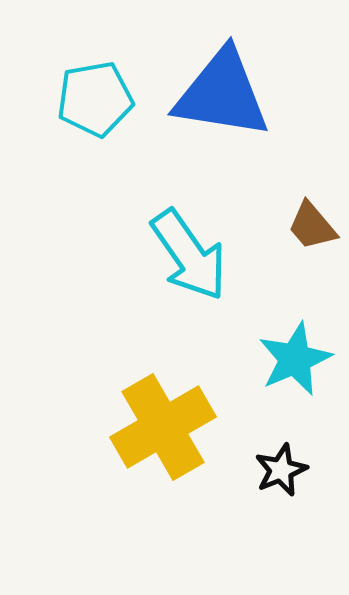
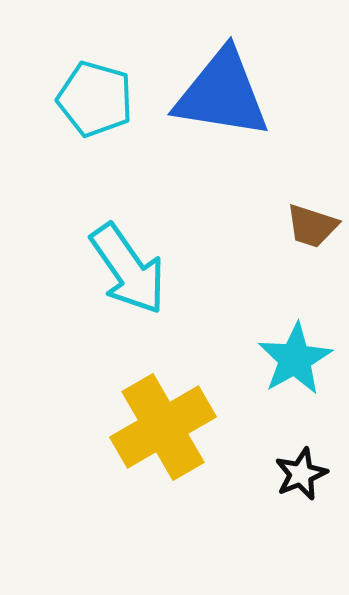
cyan pentagon: rotated 26 degrees clockwise
brown trapezoid: rotated 32 degrees counterclockwise
cyan arrow: moved 61 px left, 14 px down
cyan star: rotated 6 degrees counterclockwise
black star: moved 20 px right, 4 px down
